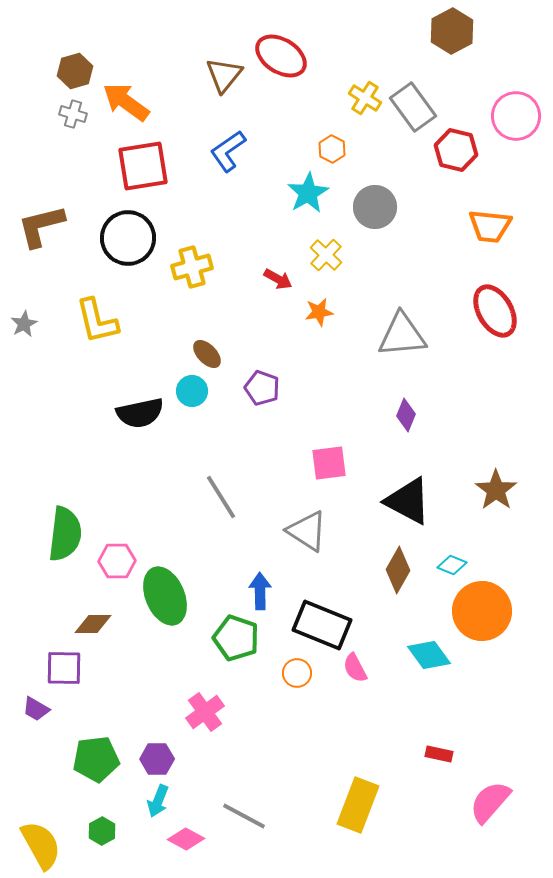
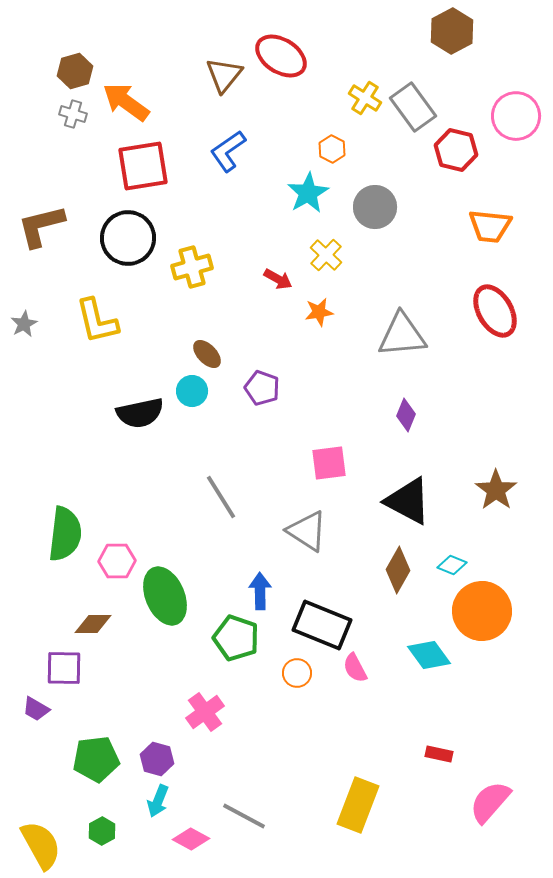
purple hexagon at (157, 759): rotated 16 degrees clockwise
pink diamond at (186, 839): moved 5 px right
